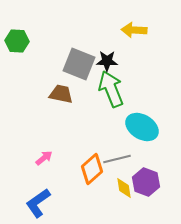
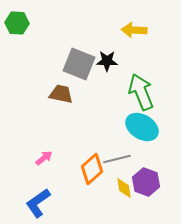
green hexagon: moved 18 px up
green arrow: moved 30 px right, 3 px down
